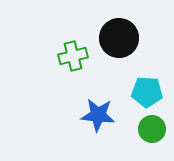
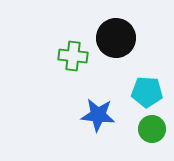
black circle: moved 3 px left
green cross: rotated 20 degrees clockwise
